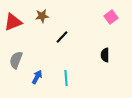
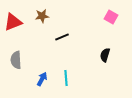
pink square: rotated 24 degrees counterclockwise
black line: rotated 24 degrees clockwise
black semicircle: rotated 16 degrees clockwise
gray semicircle: rotated 24 degrees counterclockwise
blue arrow: moved 5 px right, 2 px down
